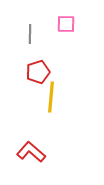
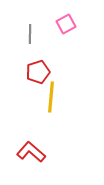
pink square: rotated 30 degrees counterclockwise
